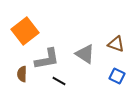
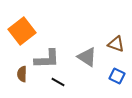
orange square: moved 3 px left
gray triangle: moved 2 px right, 3 px down
gray L-shape: rotated 8 degrees clockwise
black line: moved 1 px left, 1 px down
